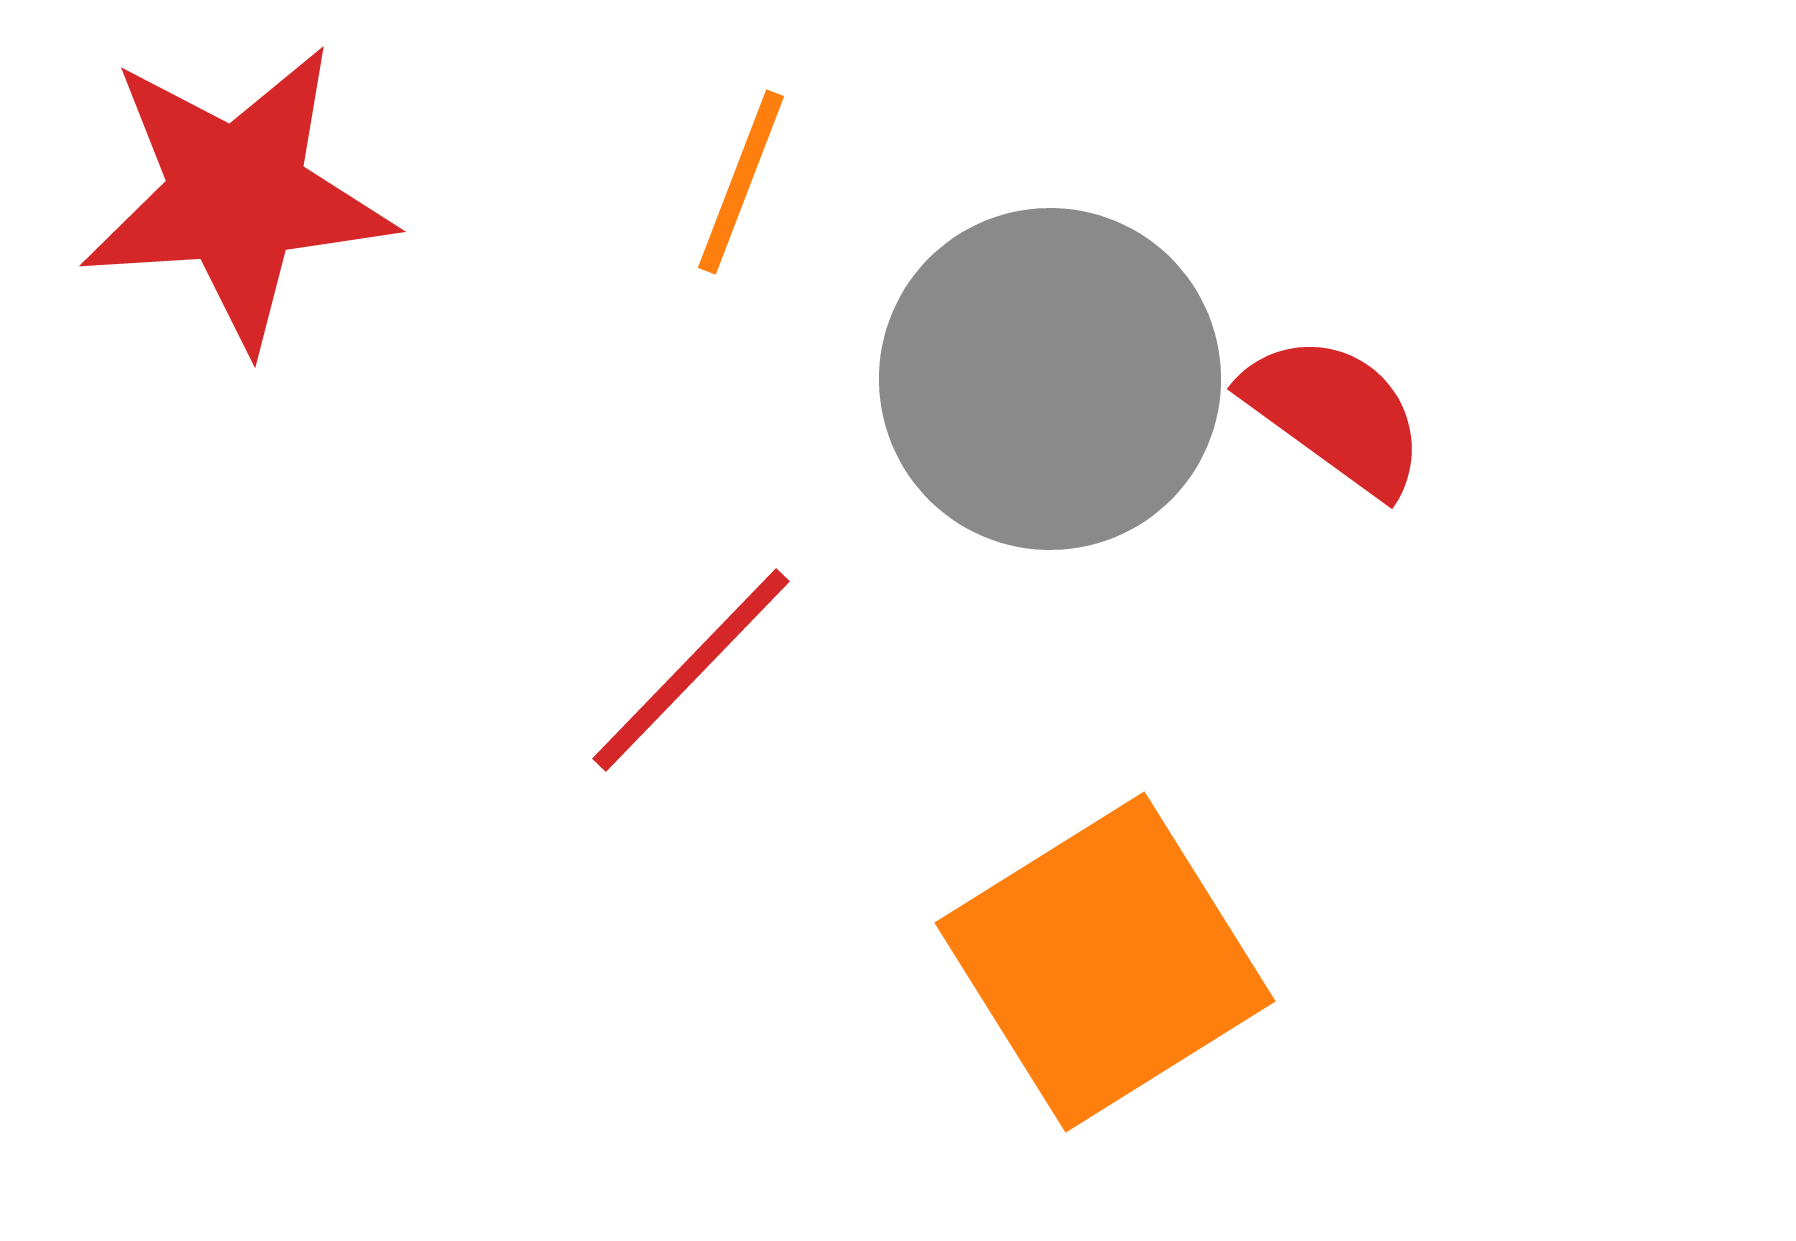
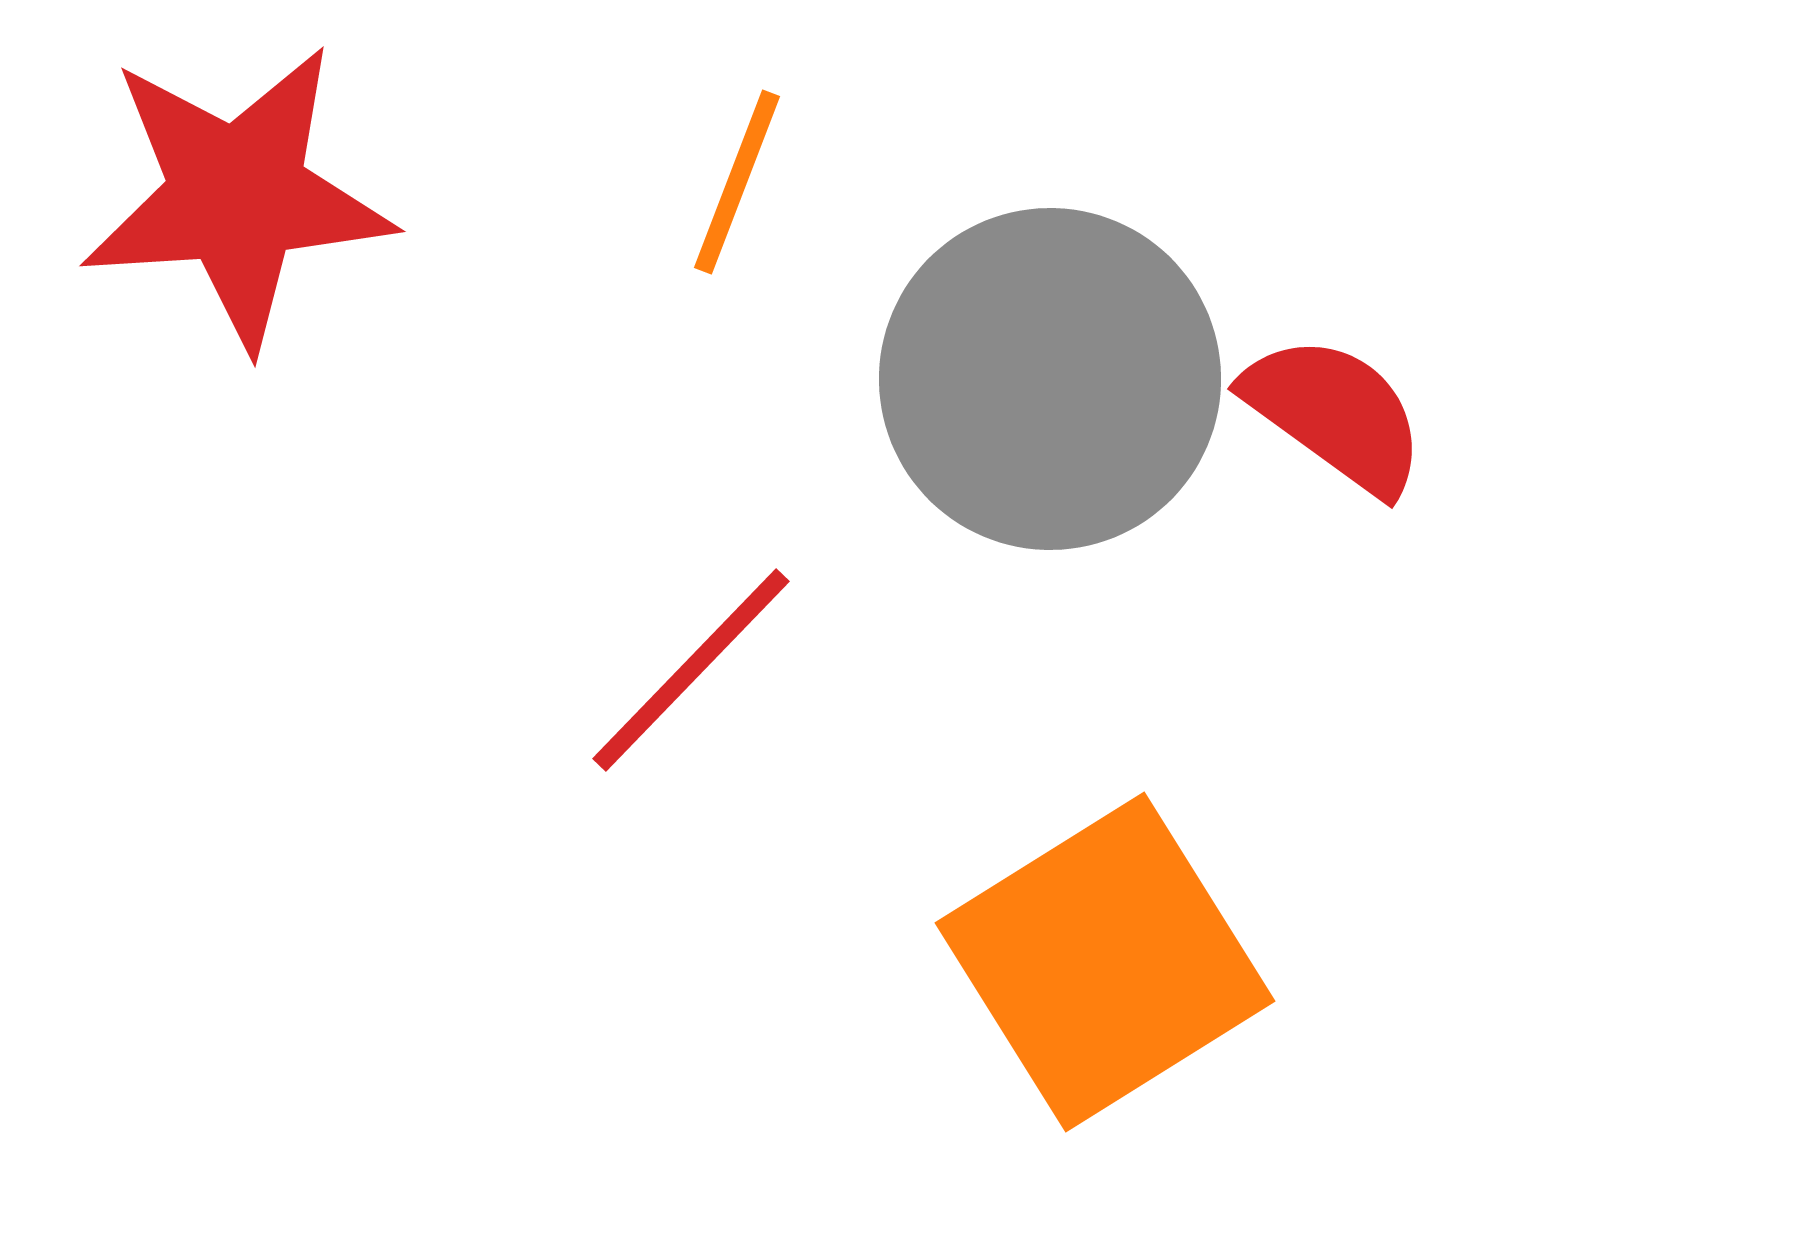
orange line: moved 4 px left
